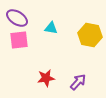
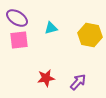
cyan triangle: rotated 24 degrees counterclockwise
